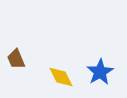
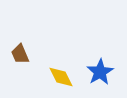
brown trapezoid: moved 4 px right, 5 px up
